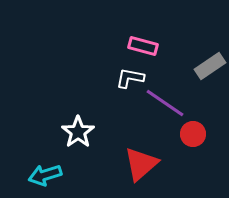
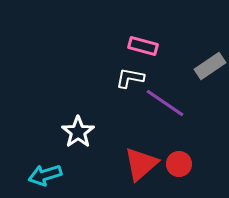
red circle: moved 14 px left, 30 px down
